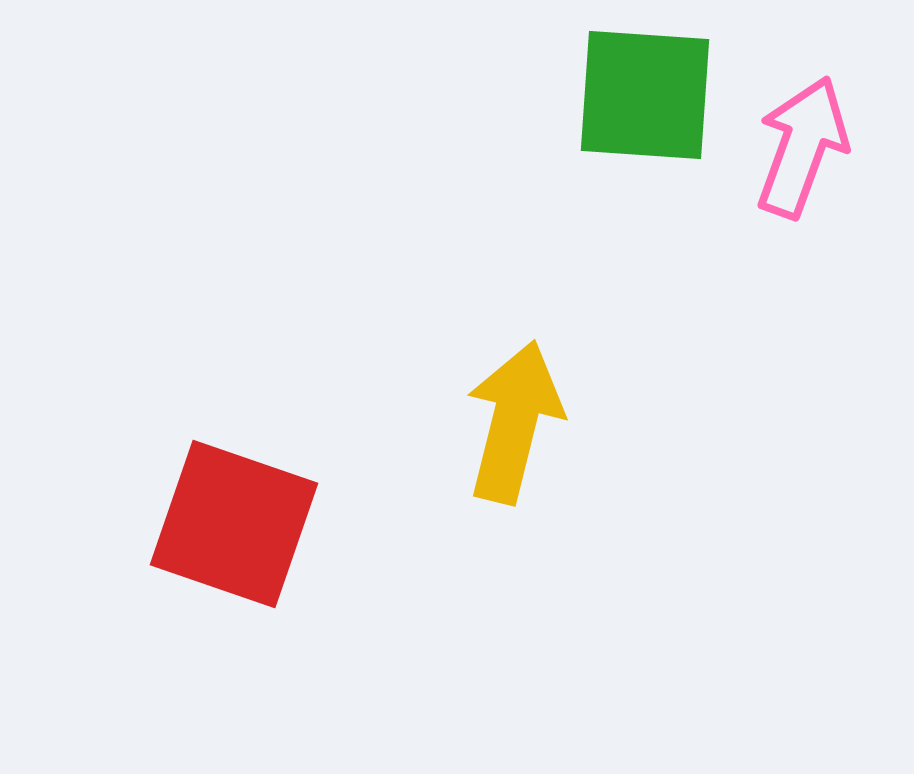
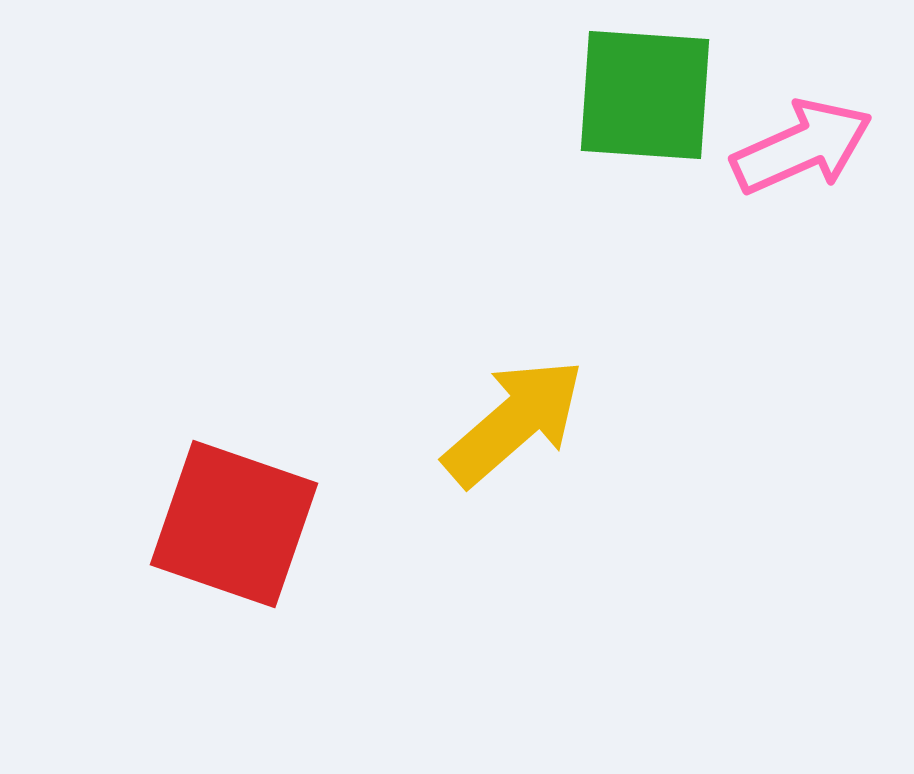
pink arrow: rotated 46 degrees clockwise
yellow arrow: rotated 35 degrees clockwise
